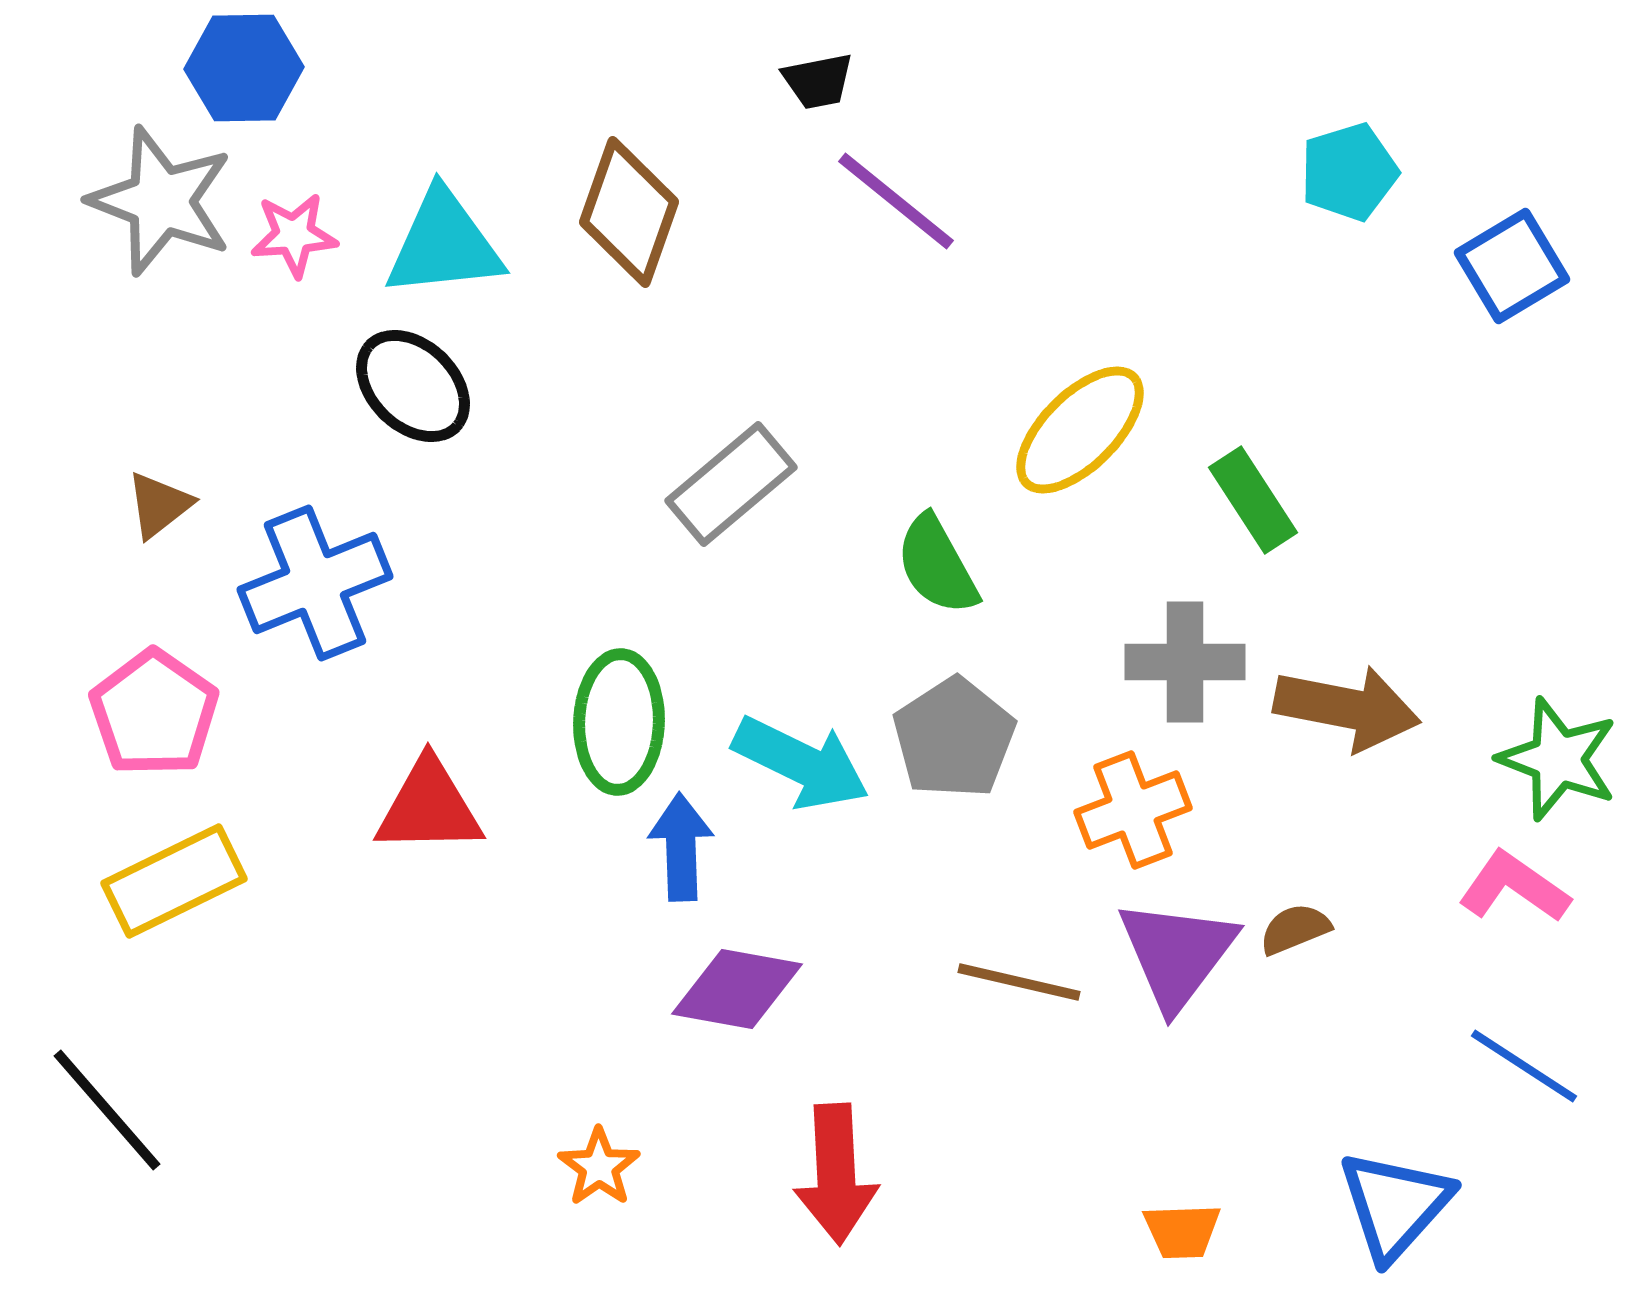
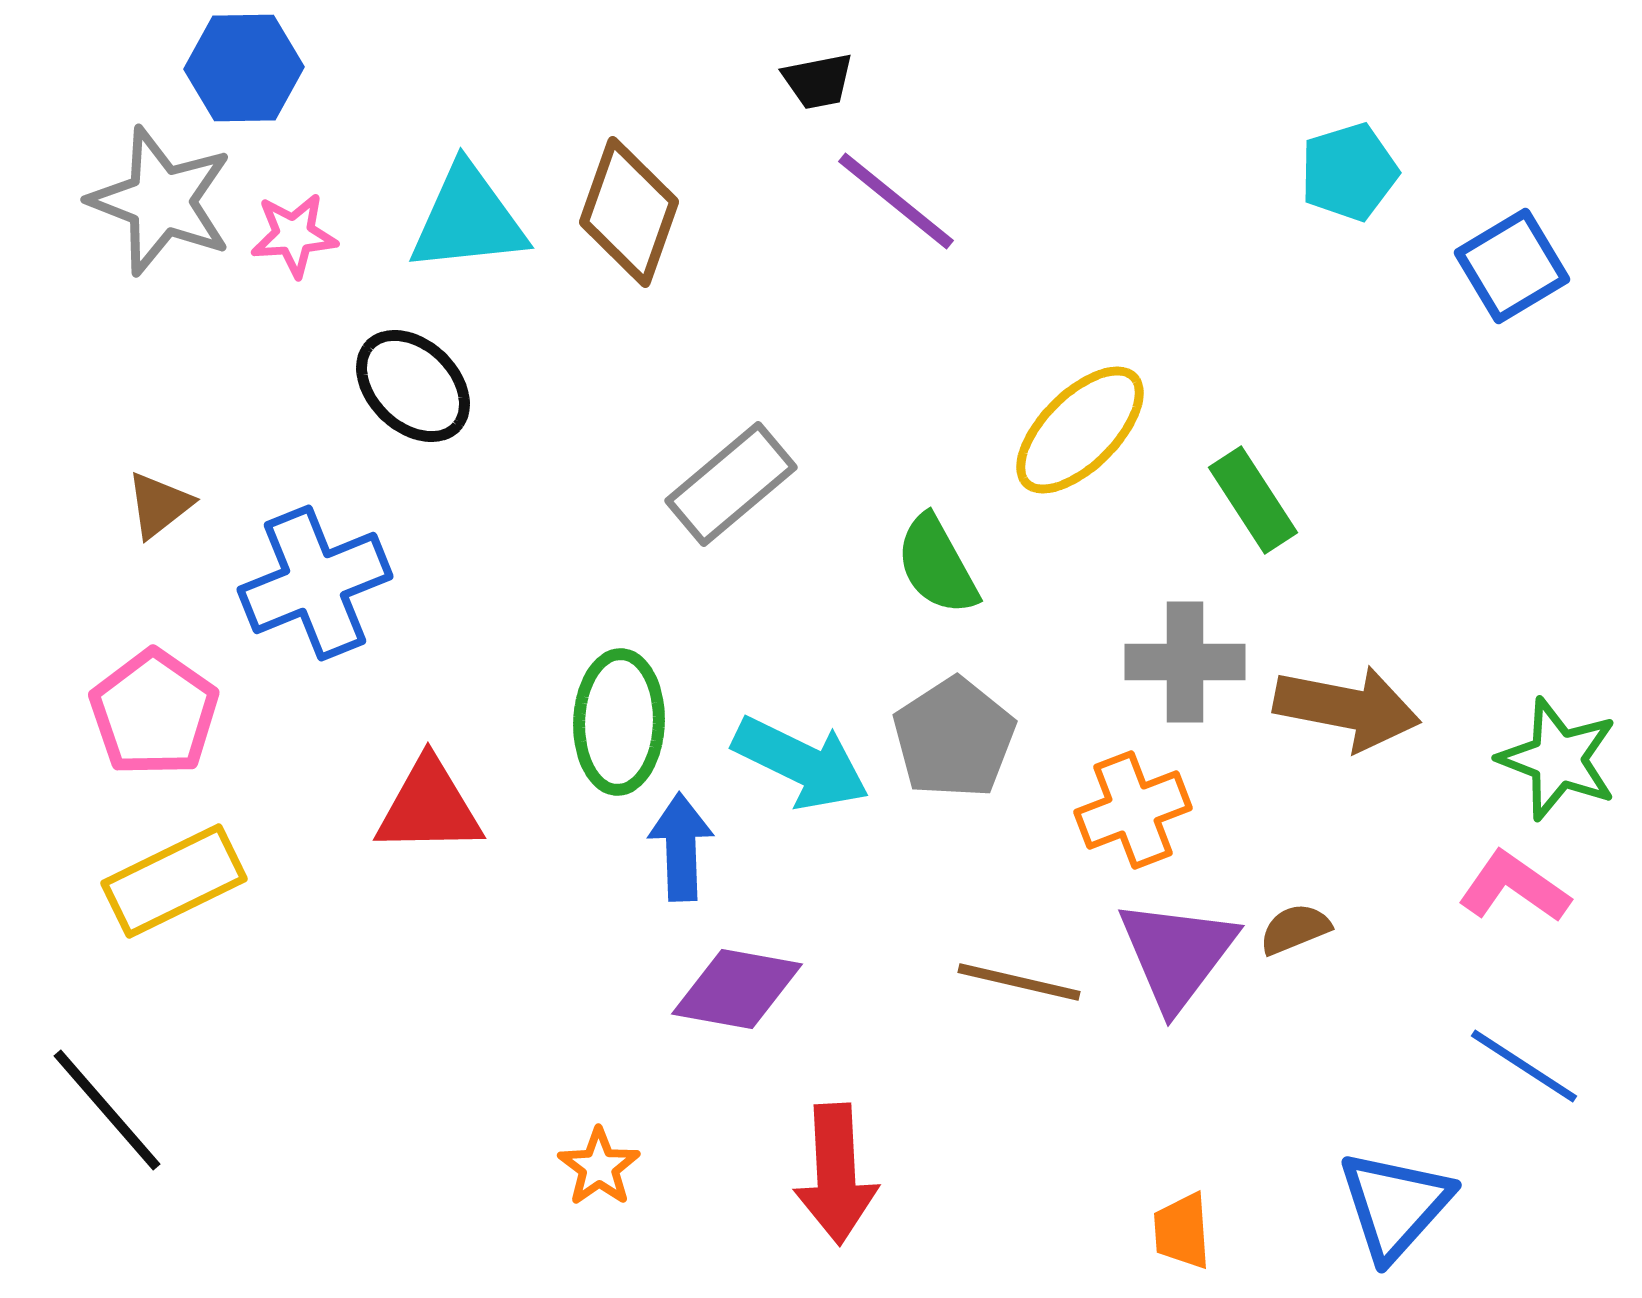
cyan triangle: moved 24 px right, 25 px up
orange trapezoid: rotated 88 degrees clockwise
